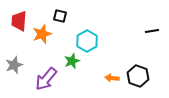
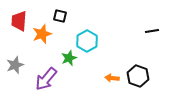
green star: moved 3 px left, 3 px up
gray star: moved 1 px right
